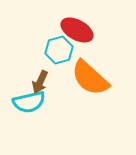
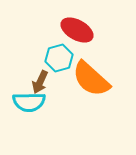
cyan hexagon: moved 8 px down
orange semicircle: moved 1 px right, 1 px down
cyan semicircle: rotated 12 degrees clockwise
